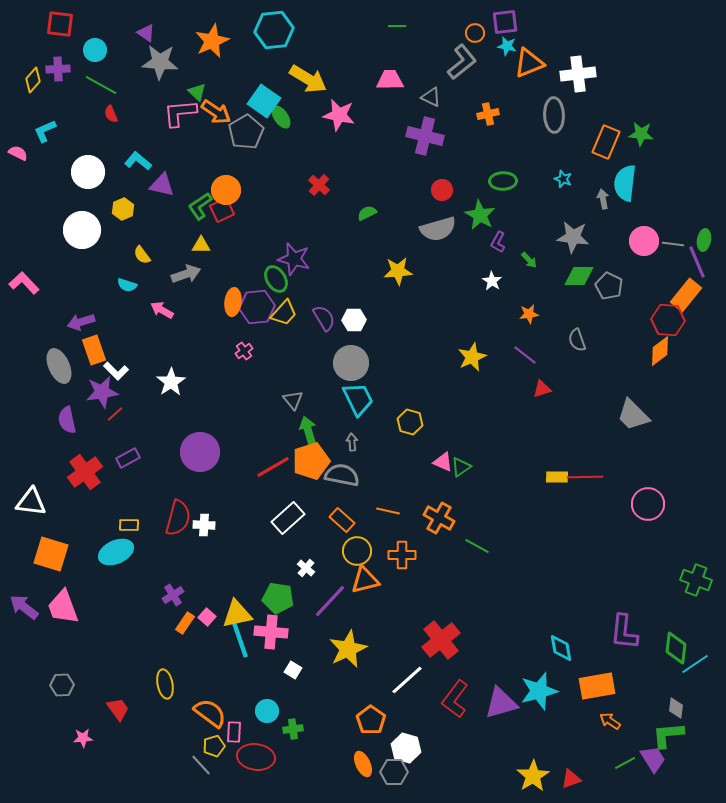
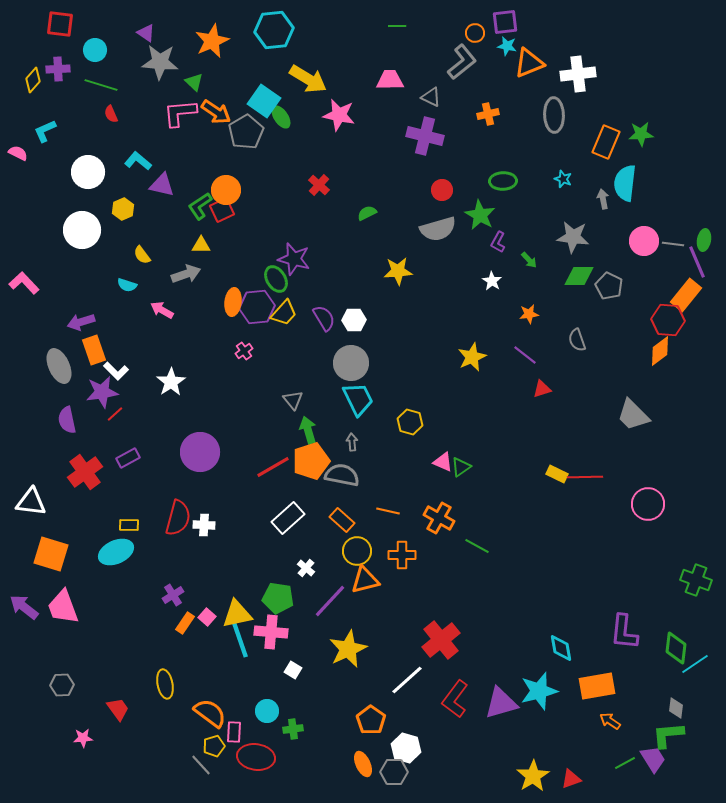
green line at (101, 85): rotated 12 degrees counterclockwise
green triangle at (197, 92): moved 3 px left, 10 px up
green star at (641, 134): rotated 10 degrees counterclockwise
yellow rectangle at (557, 477): moved 3 px up; rotated 25 degrees clockwise
